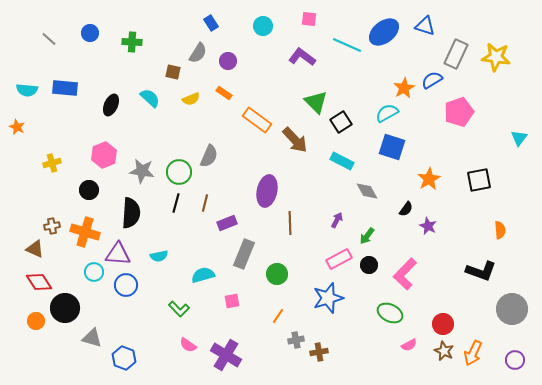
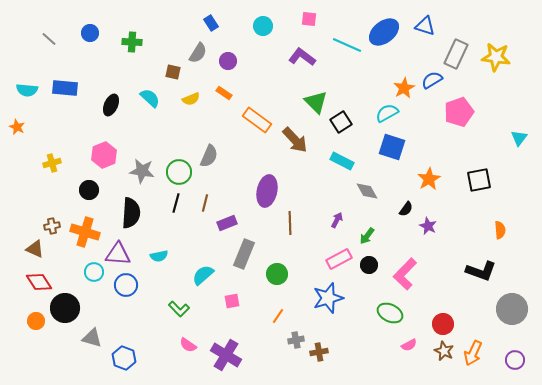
cyan semicircle at (203, 275): rotated 25 degrees counterclockwise
